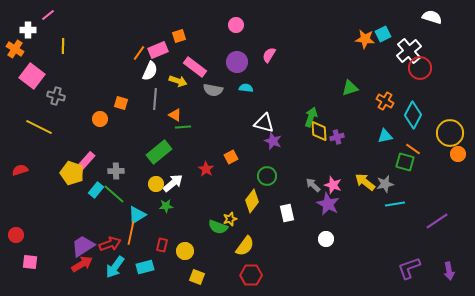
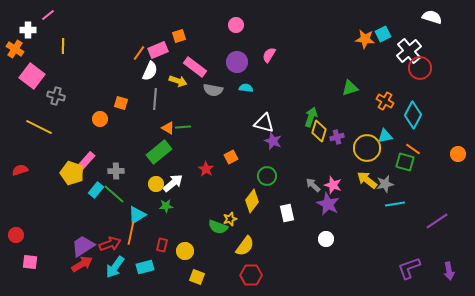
orange triangle at (175, 115): moved 7 px left, 13 px down
yellow diamond at (319, 131): rotated 20 degrees clockwise
yellow circle at (450, 133): moved 83 px left, 15 px down
yellow arrow at (365, 182): moved 2 px right, 2 px up
